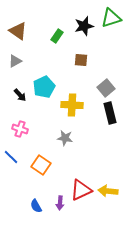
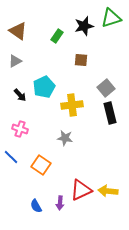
yellow cross: rotated 10 degrees counterclockwise
